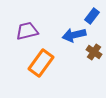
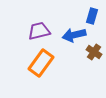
blue rectangle: rotated 21 degrees counterclockwise
purple trapezoid: moved 12 px right
